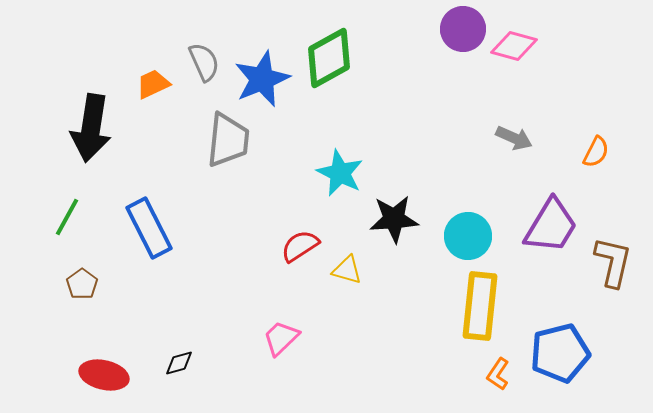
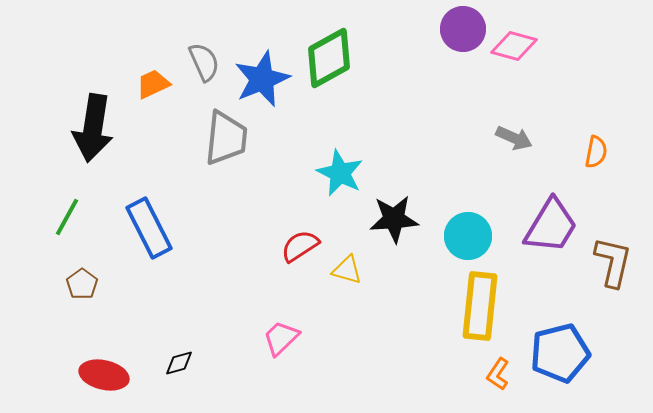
black arrow: moved 2 px right
gray trapezoid: moved 2 px left, 2 px up
orange semicircle: rotated 16 degrees counterclockwise
